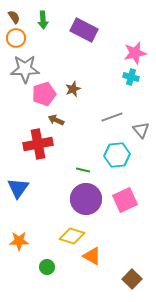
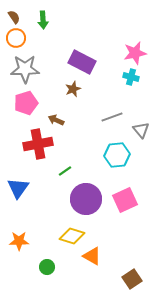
purple rectangle: moved 2 px left, 32 px down
pink pentagon: moved 18 px left, 9 px down
green line: moved 18 px left, 1 px down; rotated 48 degrees counterclockwise
brown square: rotated 12 degrees clockwise
